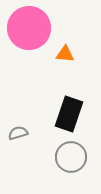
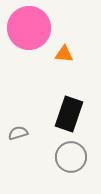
orange triangle: moved 1 px left
